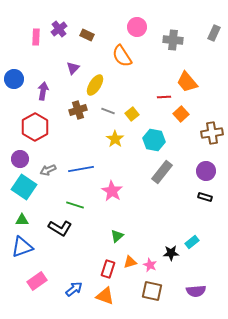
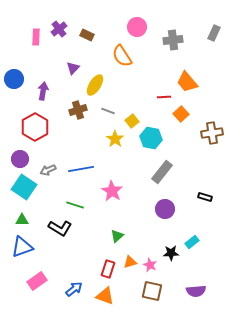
gray cross at (173, 40): rotated 12 degrees counterclockwise
yellow square at (132, 114): moved 7 px down
cyan hexagon at (154, 140): moved 3 px left, 2 px up
purple circle at (206, 171): moved 41 px left, 38 px down
